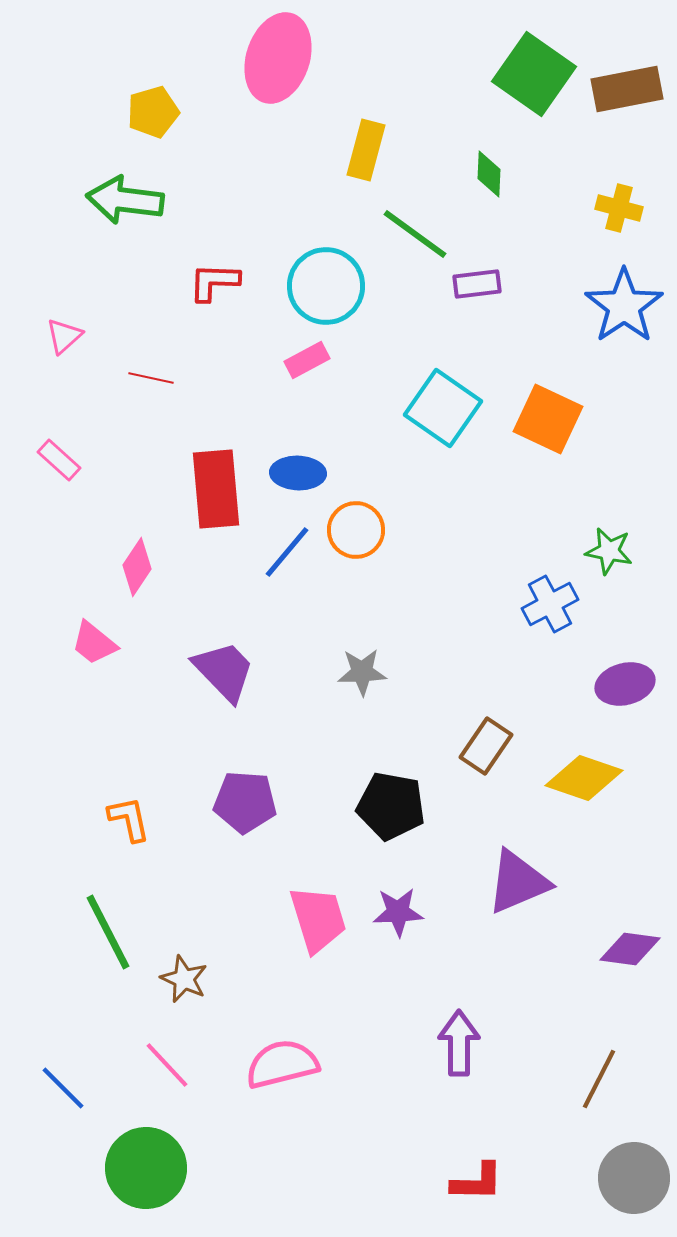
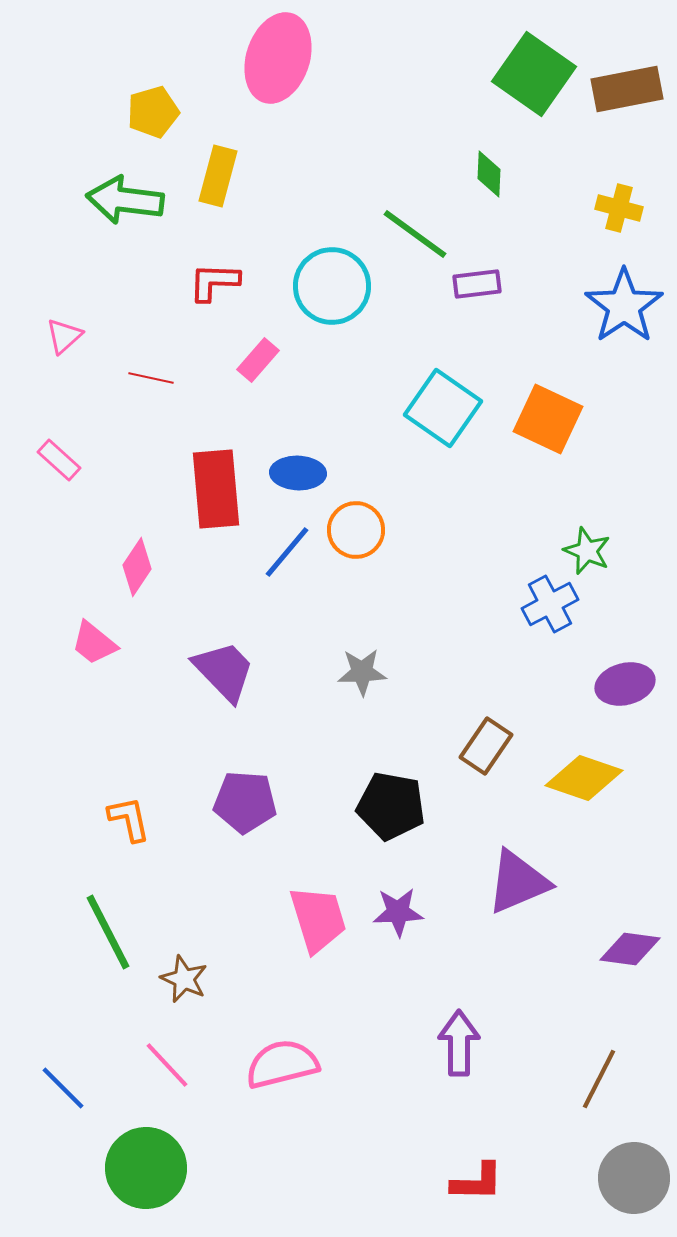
yellow rectangle at (366, 150): moved 148 px left, 26 px down
cyan circle at (326, 286): moved 6 px right
pink rectangle at (307, 360): moved 49 px left; rotated 21 degrees counterclockwise
green star at (609, 551): moved 22 px left; rotated 12 degrees clockwise
